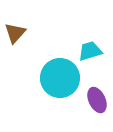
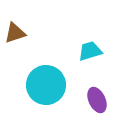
brown triangle: rotated 30 degrees clockwise
cyan circle: moved 14 px left, 7 px down
